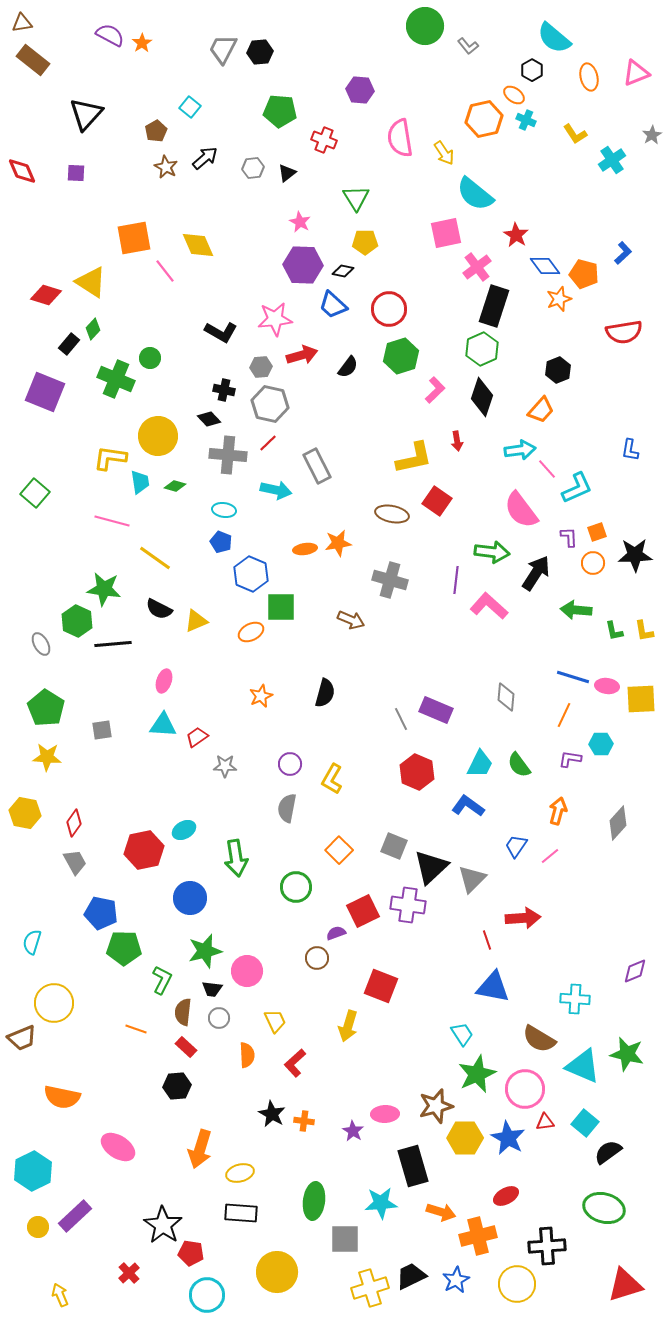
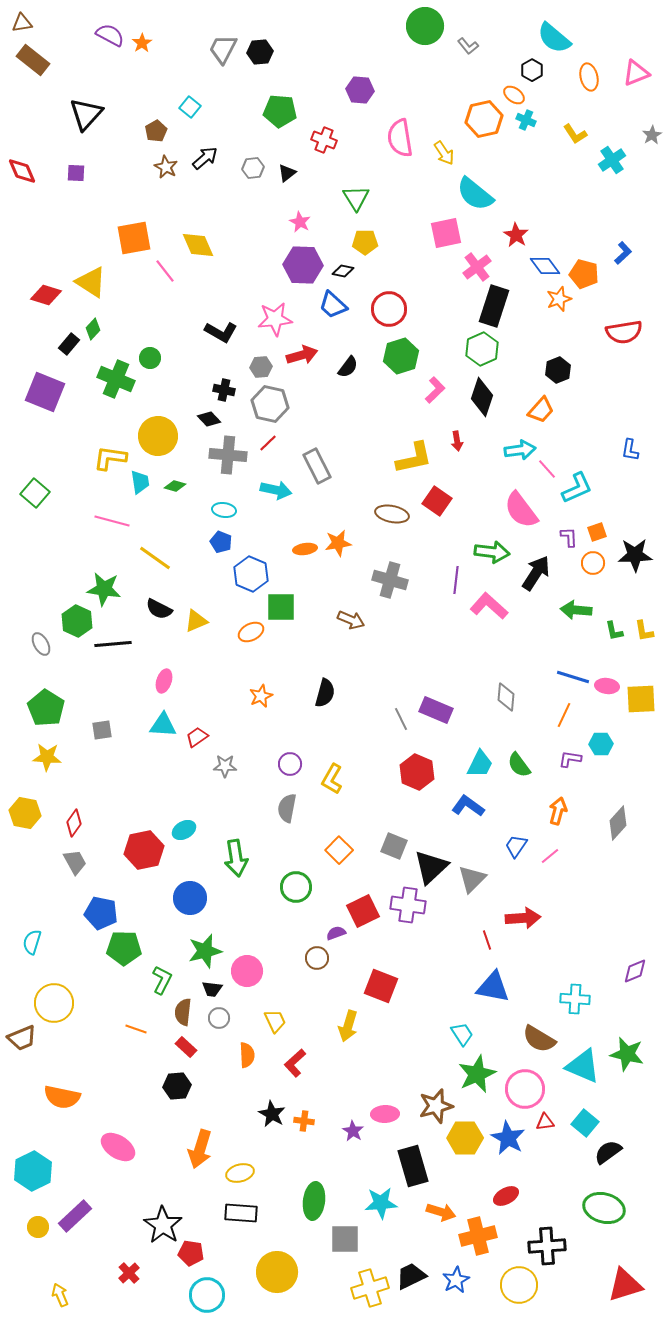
yellow circle at (517, 1284): moved 2 px right, 1 px down
